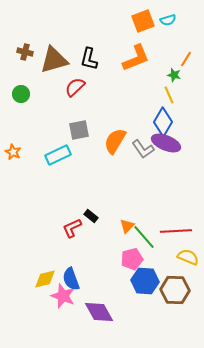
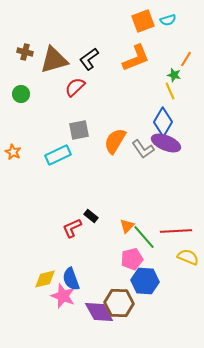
black L-shape: rotated 40 degrees clockwise
yellow line: moved 1 px right, 4 px up
brown hexagon: moved 56 px left, 13 px down
